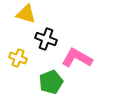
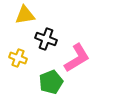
yellow triangle: moved 1 px left, 1 px down; rotated 25 degrees counterclockwise
pink L-shape: rotated 120 degrees clockwise
